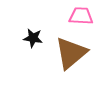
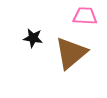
pink trapezoid: moved 4 px right
